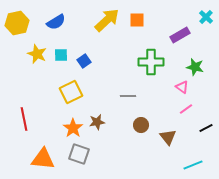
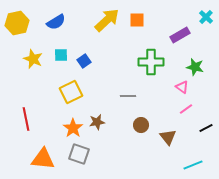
yellow star: moved 4 px left, 5 px down
red line: moved 2 px right
